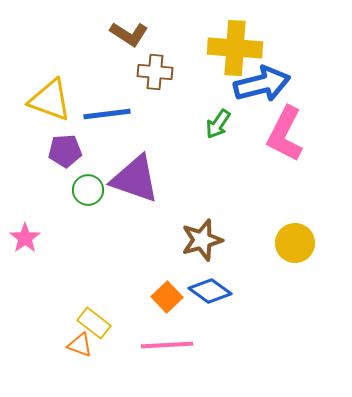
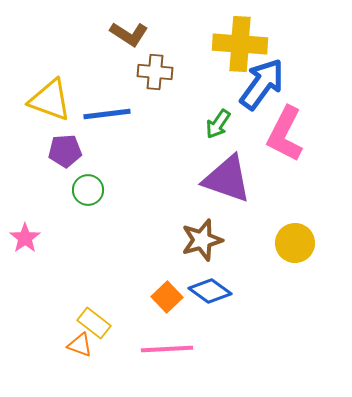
yellow cross: moved 5 px right, 4 px up
blue arrow: rotated 40 degrees counterclockwise
purple triangle: moved 92 px right
pink line: moved 4 px down
